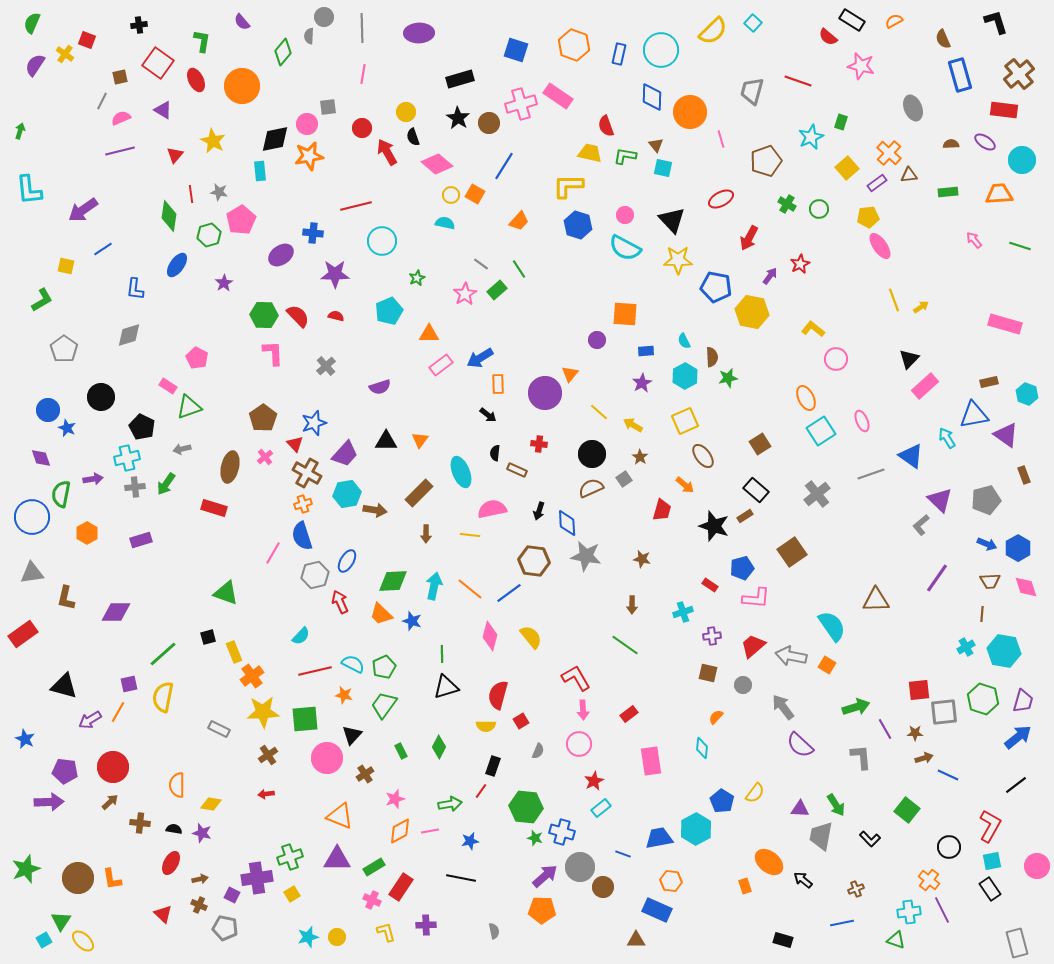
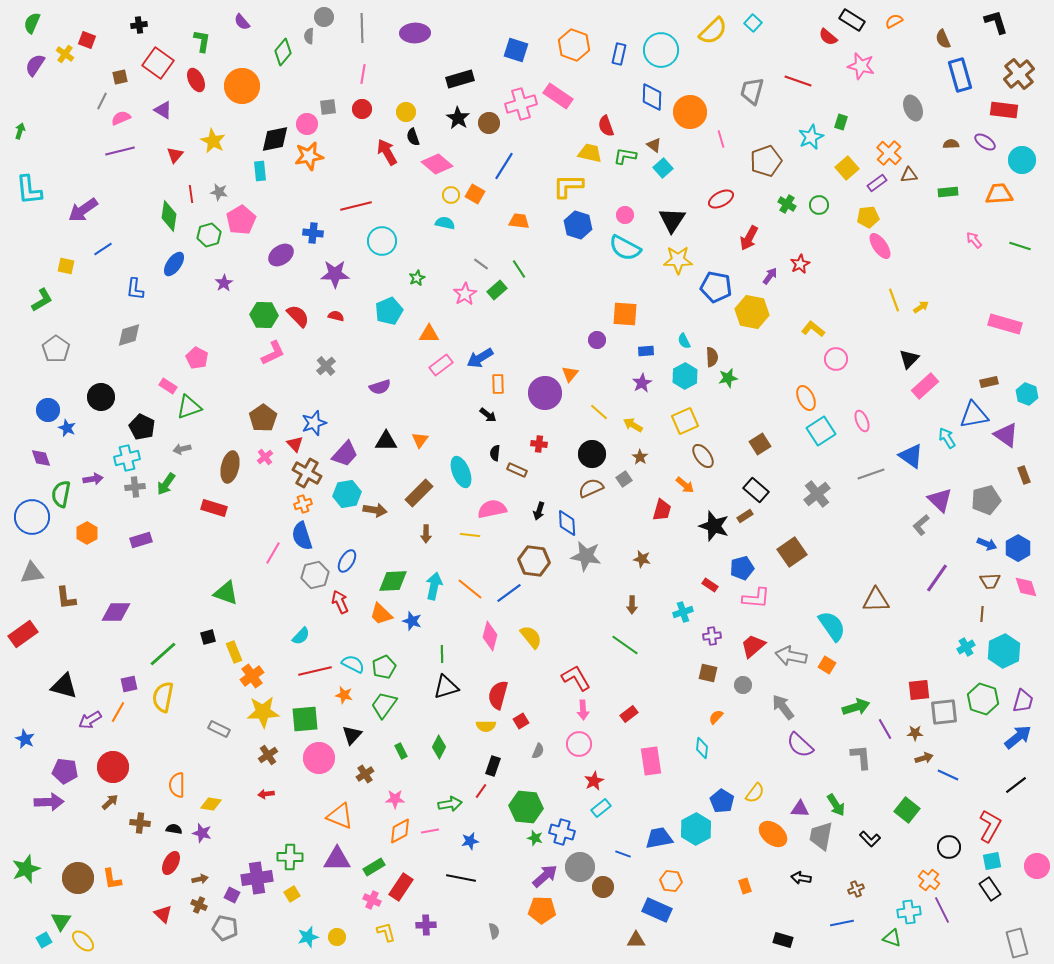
purple ellipse at (419, 33): moved 4 px left
red circle at (362, 128): moved 19 px up
brown triangle at (656, 145): moved 2 px left; rotated 14 degrees counterclockwise
cyan square at (663, 168): rotated 36 degrees clockwise
green circle at (819, 209): moved 4 px up
black triangle at (672, 220): rotated 16 degrees clockwise
orange trapezoid at (519, 221): rotated 125 degrees counterclockwise
blue ellipse at (177, 265): moved 3 px left, 1 px up
gray pentagon at (64, 349): moved 8 px left
pink L-shape at (273, 353): rotated 68 degrees clockwise
brown L-shape at (66, 598): rotated 20 degrees counterclockwise
cyan hexagon at (1004, 651): rotated 24 degrees clockwise
pink circle at (327, 758): moved 8 px left
pink star at (395, 799): rotated 18 degrees clockwise
green cross at (290, 857): rotated 20 degrees clockwise
orange ellipse at (769, 862): moved 4 px right, 28 px up
black arrow at (803, 880): moved 2 px left, 2 px up; rotated 30 degrees counterclockwise
green triangle at (896, 940): moved 4 px left, 2 px up
